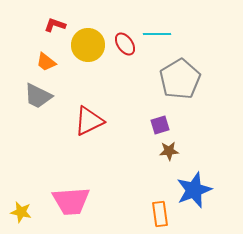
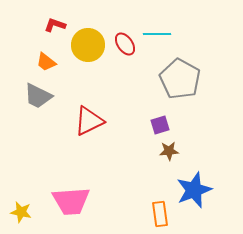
gray pentagon: rotated 12 degrees counterclockwise
